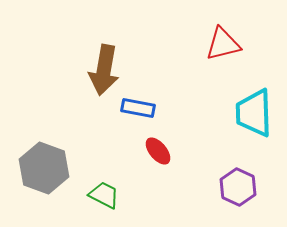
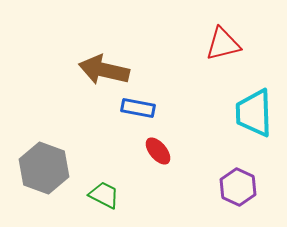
brown arrow: rotated 93 degrees clockwise
